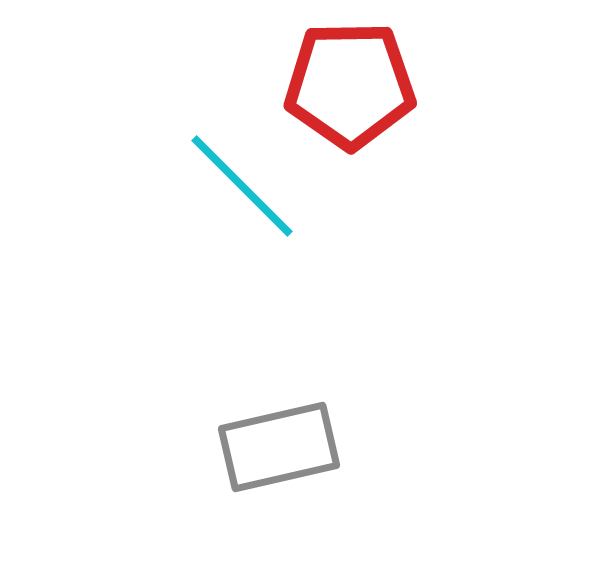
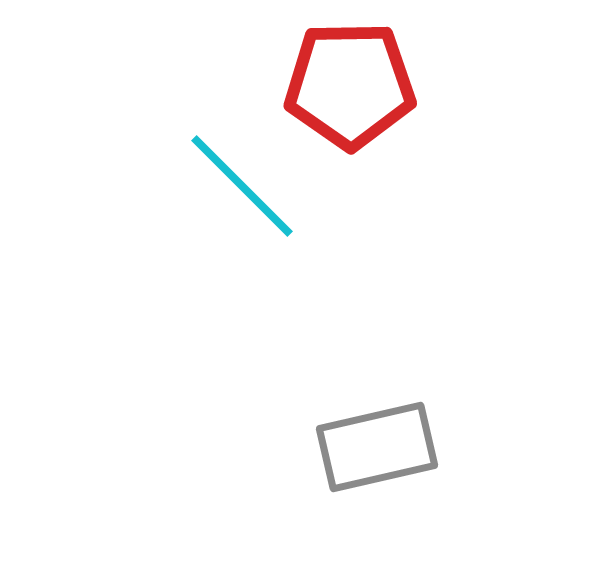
gray rectangle: moved 98 px right
